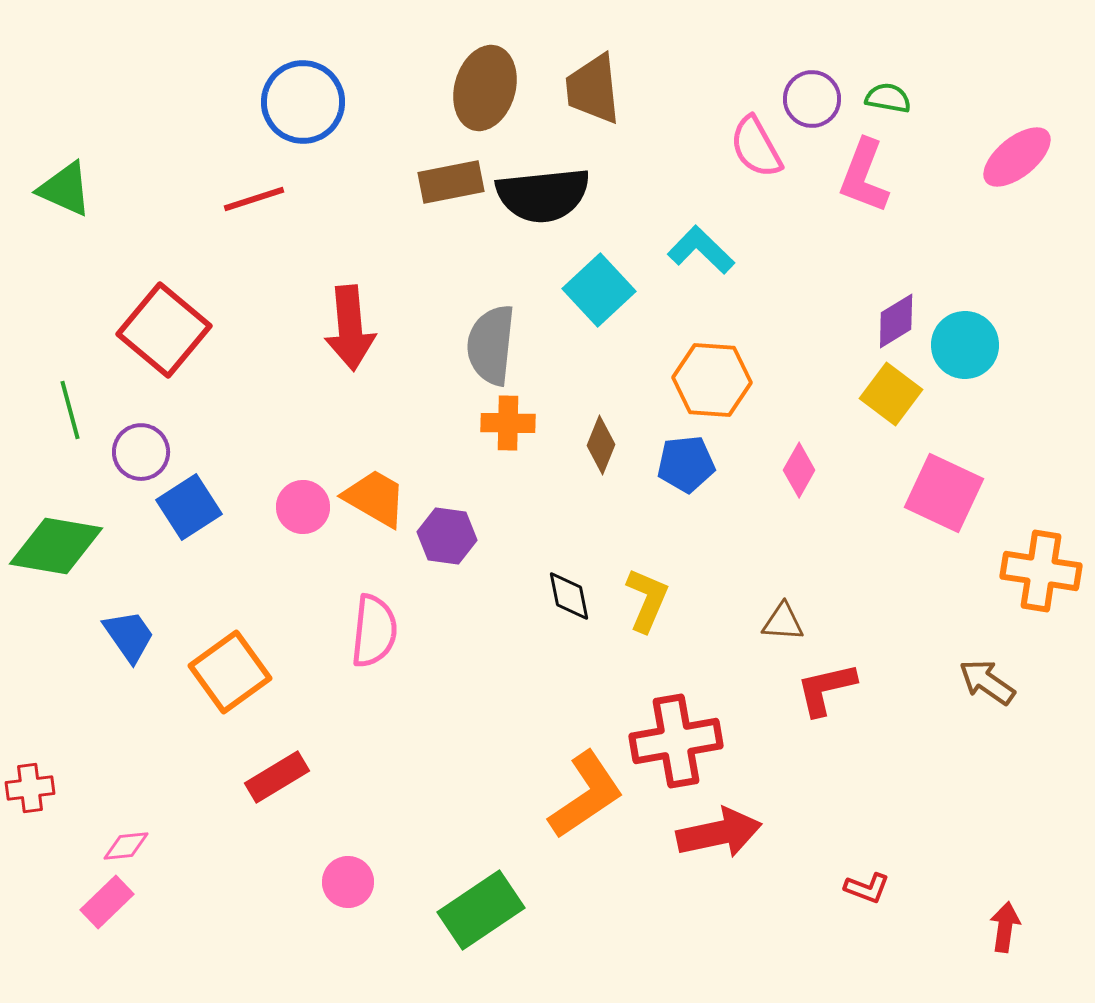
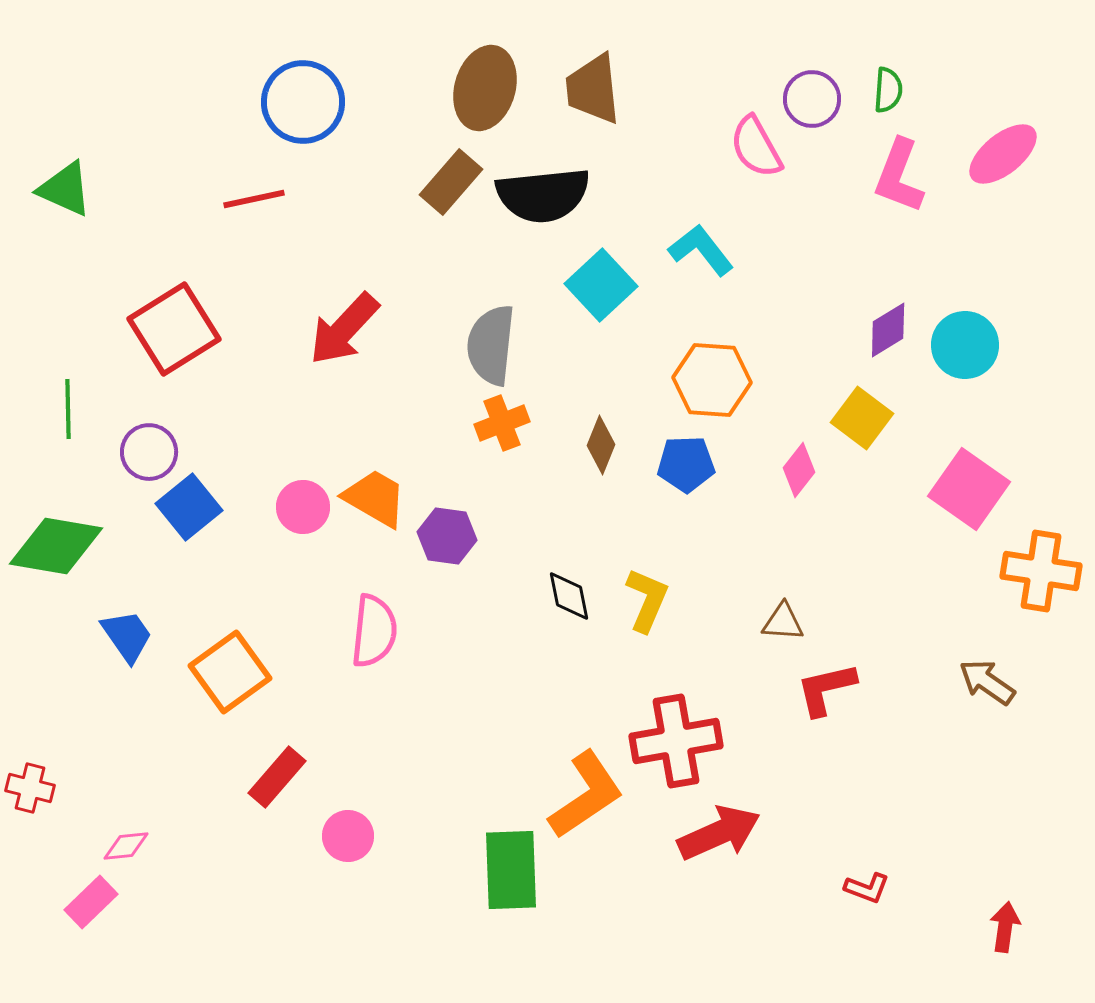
green semicircle at (888, 98): moved 8 px up; rotated 84 degrees clockwise
pink ellipse at (1017, 157): moved 14 px left, 3 px up
pink L-shape at (864, 176): moved 35 px right
brown rectangle at (451, 182): rotated 38 degrees counterclockwise
red line at (254, 199): rotated 6 degrees clockwise
cyan L-shape at (701, 250): rotated 8 degrees clockwise
cyan square at (599, 290): moved 2 px right, 5 px up
purple diamond at (896, 321): moved 8 px left, 9 px down
red arrow at (350, 328): moved 6 px left, 1 px down; rotated 48 degrees clockwise
red square at (164, 330): moved 10 px right, 1 px up; rotated 18 degrees clockwise
yellow square at (891, 394): moved 29 px left, 24 px down
green line at (70, 410): moved 2 px left, 1 px up; rotated 14 degrees clockwise
orange cross at (508, 423): moved 6 px left; rotated 22 degrees counterclockwise
purple circle at (141, 452): moved 8 px right
blue pentagon at (686, 464): rotated 4 degrees clockwise
pink diamond at (799, 470): rotated 8 degrees clockwise
pink square at (944, 493): moved 25 px right, 4 px up; rotated 10 degrees clockwise
blue square at (189, 507): rotated 6 degrees counterclockwise
blue trapezoid at (129, 636): moved 2 px left
red rectangle at (277, 777): rotated 18 degrees counterclockwise
red cross at (30, 788): rotated 21 degrees clockwise
red arrow at (719, 833): rotated 12 degrees counterclockwise
pink circle at (348, 882): moved 46 px up
pink rectangle at (107, 902): moved 16 px left
green rectangle at (481, 910): moved 30 px right, 40 px up; rotated 58 degrees counterclockwise
